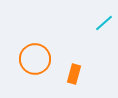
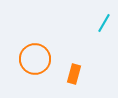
cyan line: rotated 18 degrees counterclockwise
